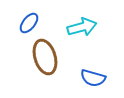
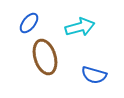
cyan arrow: moved 2 px left
blue semicircle: moved 1 px right, 3 px up
